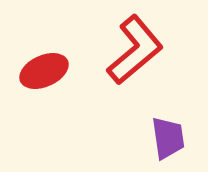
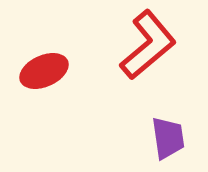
red L-shape: moved 13 px right, 5 px up
